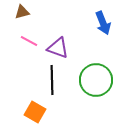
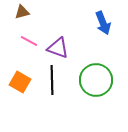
orange square: moved 15 px left, 30 px up
